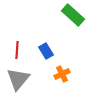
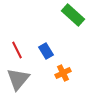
red line: rotated 30 degrees counterclockwise
orange cross: moved 1 px right, 1 px up
